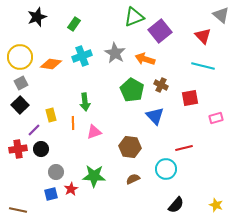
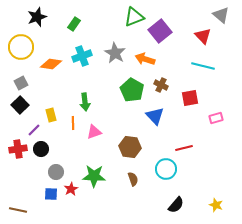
yellow circle: moved 1 px right, 10 px up
brown semicircle: rotated 96 degrees clockwise
blue square: rotated 16 degrees clockwise
